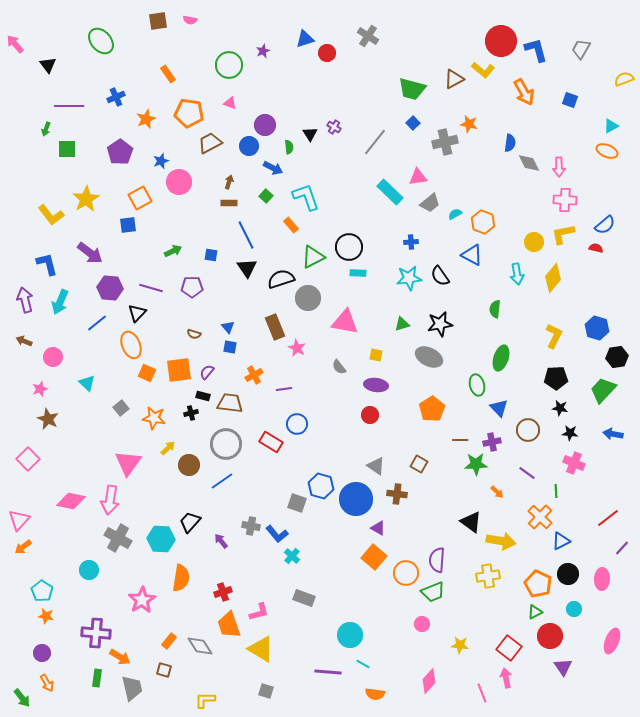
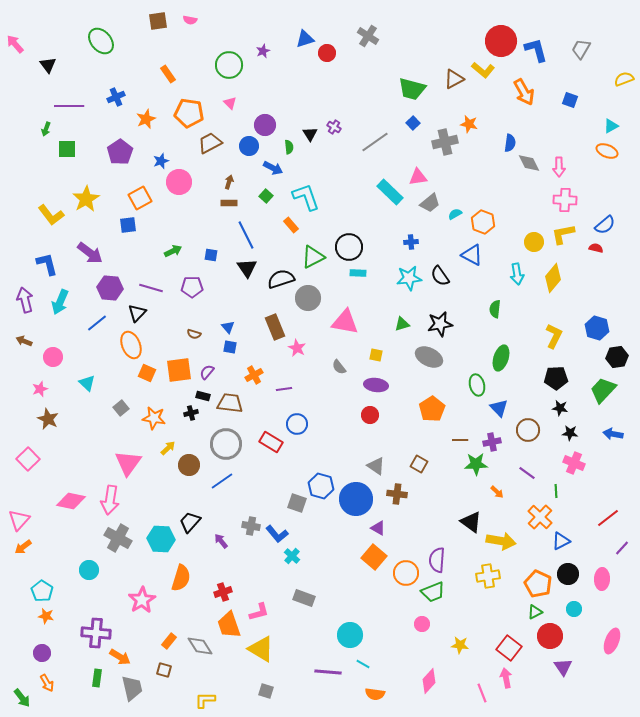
pink triangle at (230, 103): rotated 24 degrees clockwise
gray line at (375, 142): rotated 16 degrees clockwise
orange semicircle at (181, 578): rotated 8 degrees clockwise
